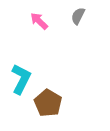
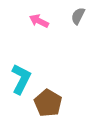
pink arrow: rotated 18 degrees counterclockwise
